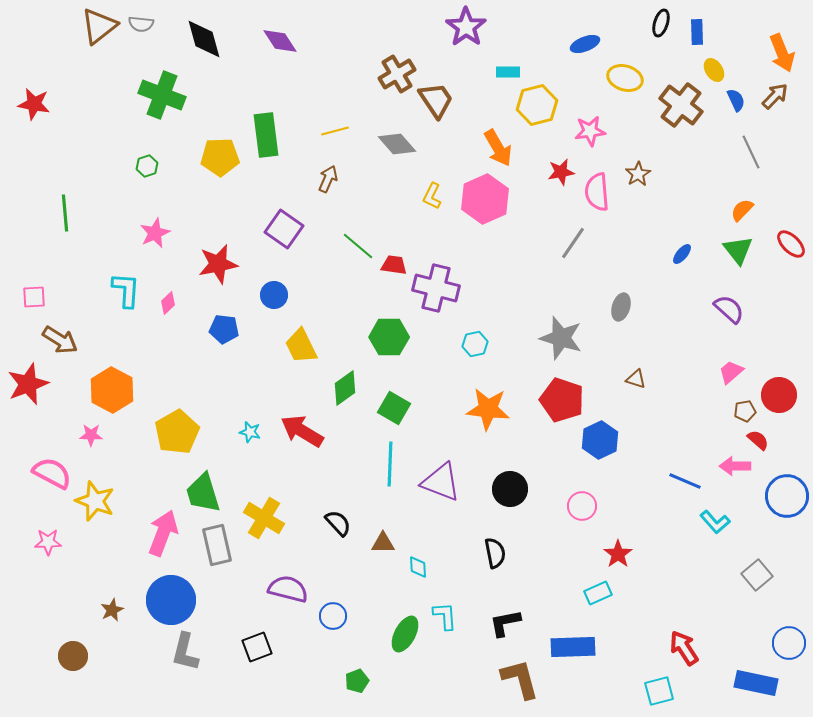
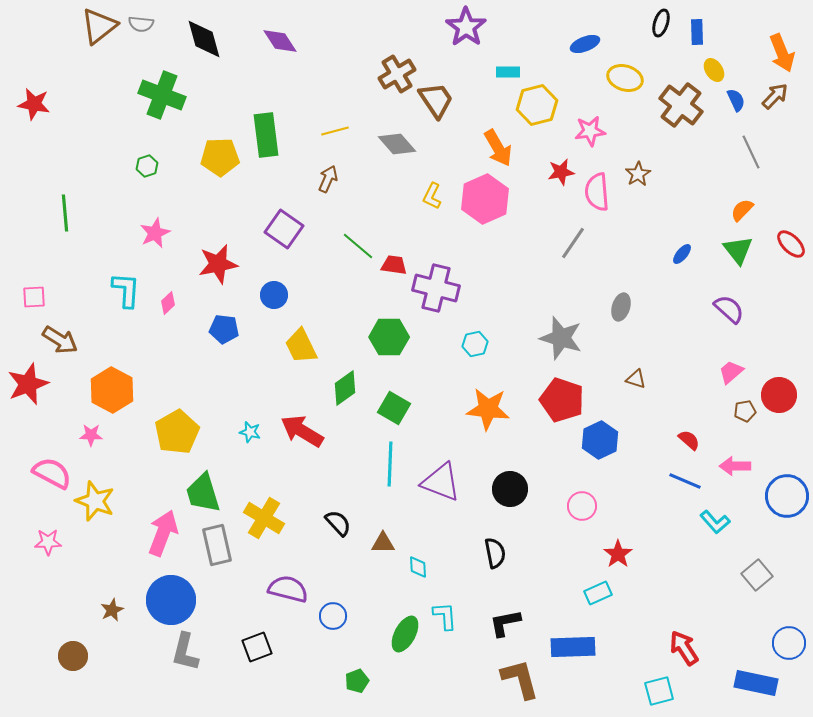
red semicircle at (758, 440): moved 69 px left
